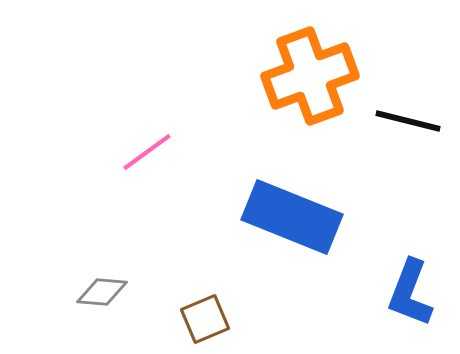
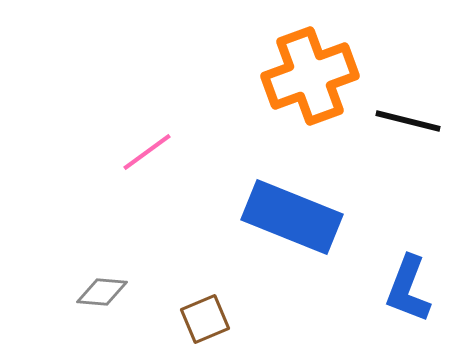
blue L-shape: moved 2 px left, 4 px up
